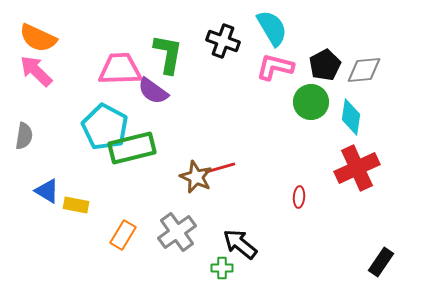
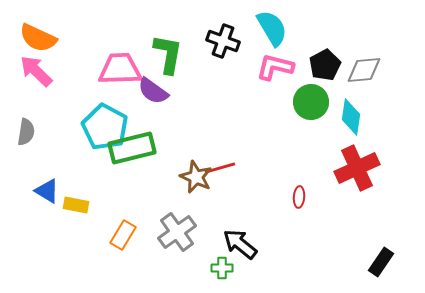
gray semicircle: moved 2 px right, 4 px up
